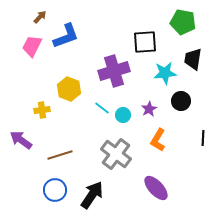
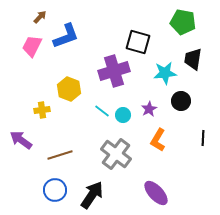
black square: moved 7 px left; rotated 20 degrees clockwise
cyan line: moved 3 px down
purple ellipse: moved 5 px down
